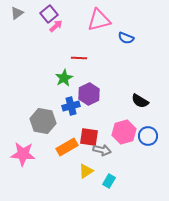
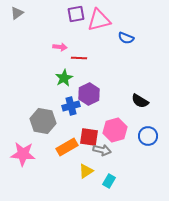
purple square: moved 27 px right; rotated 30 degrees clockwise
pink arrow: moved 4 px right, 21 px down; rotated 48 degrees clockwise
pink hexagon: moved 9 px left, 2 px up
